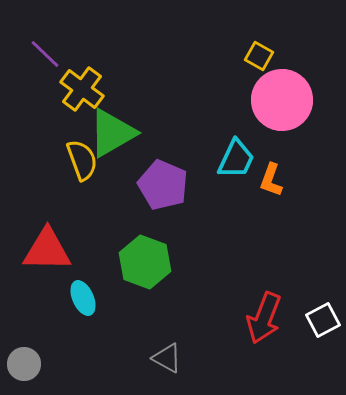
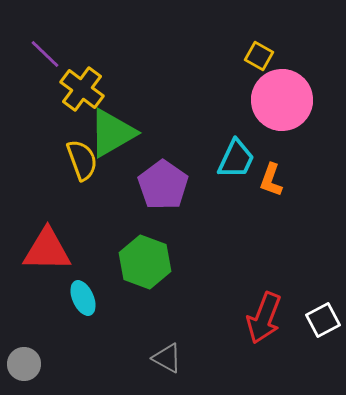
purple pentagon: rotated 12 degrees clockwise
